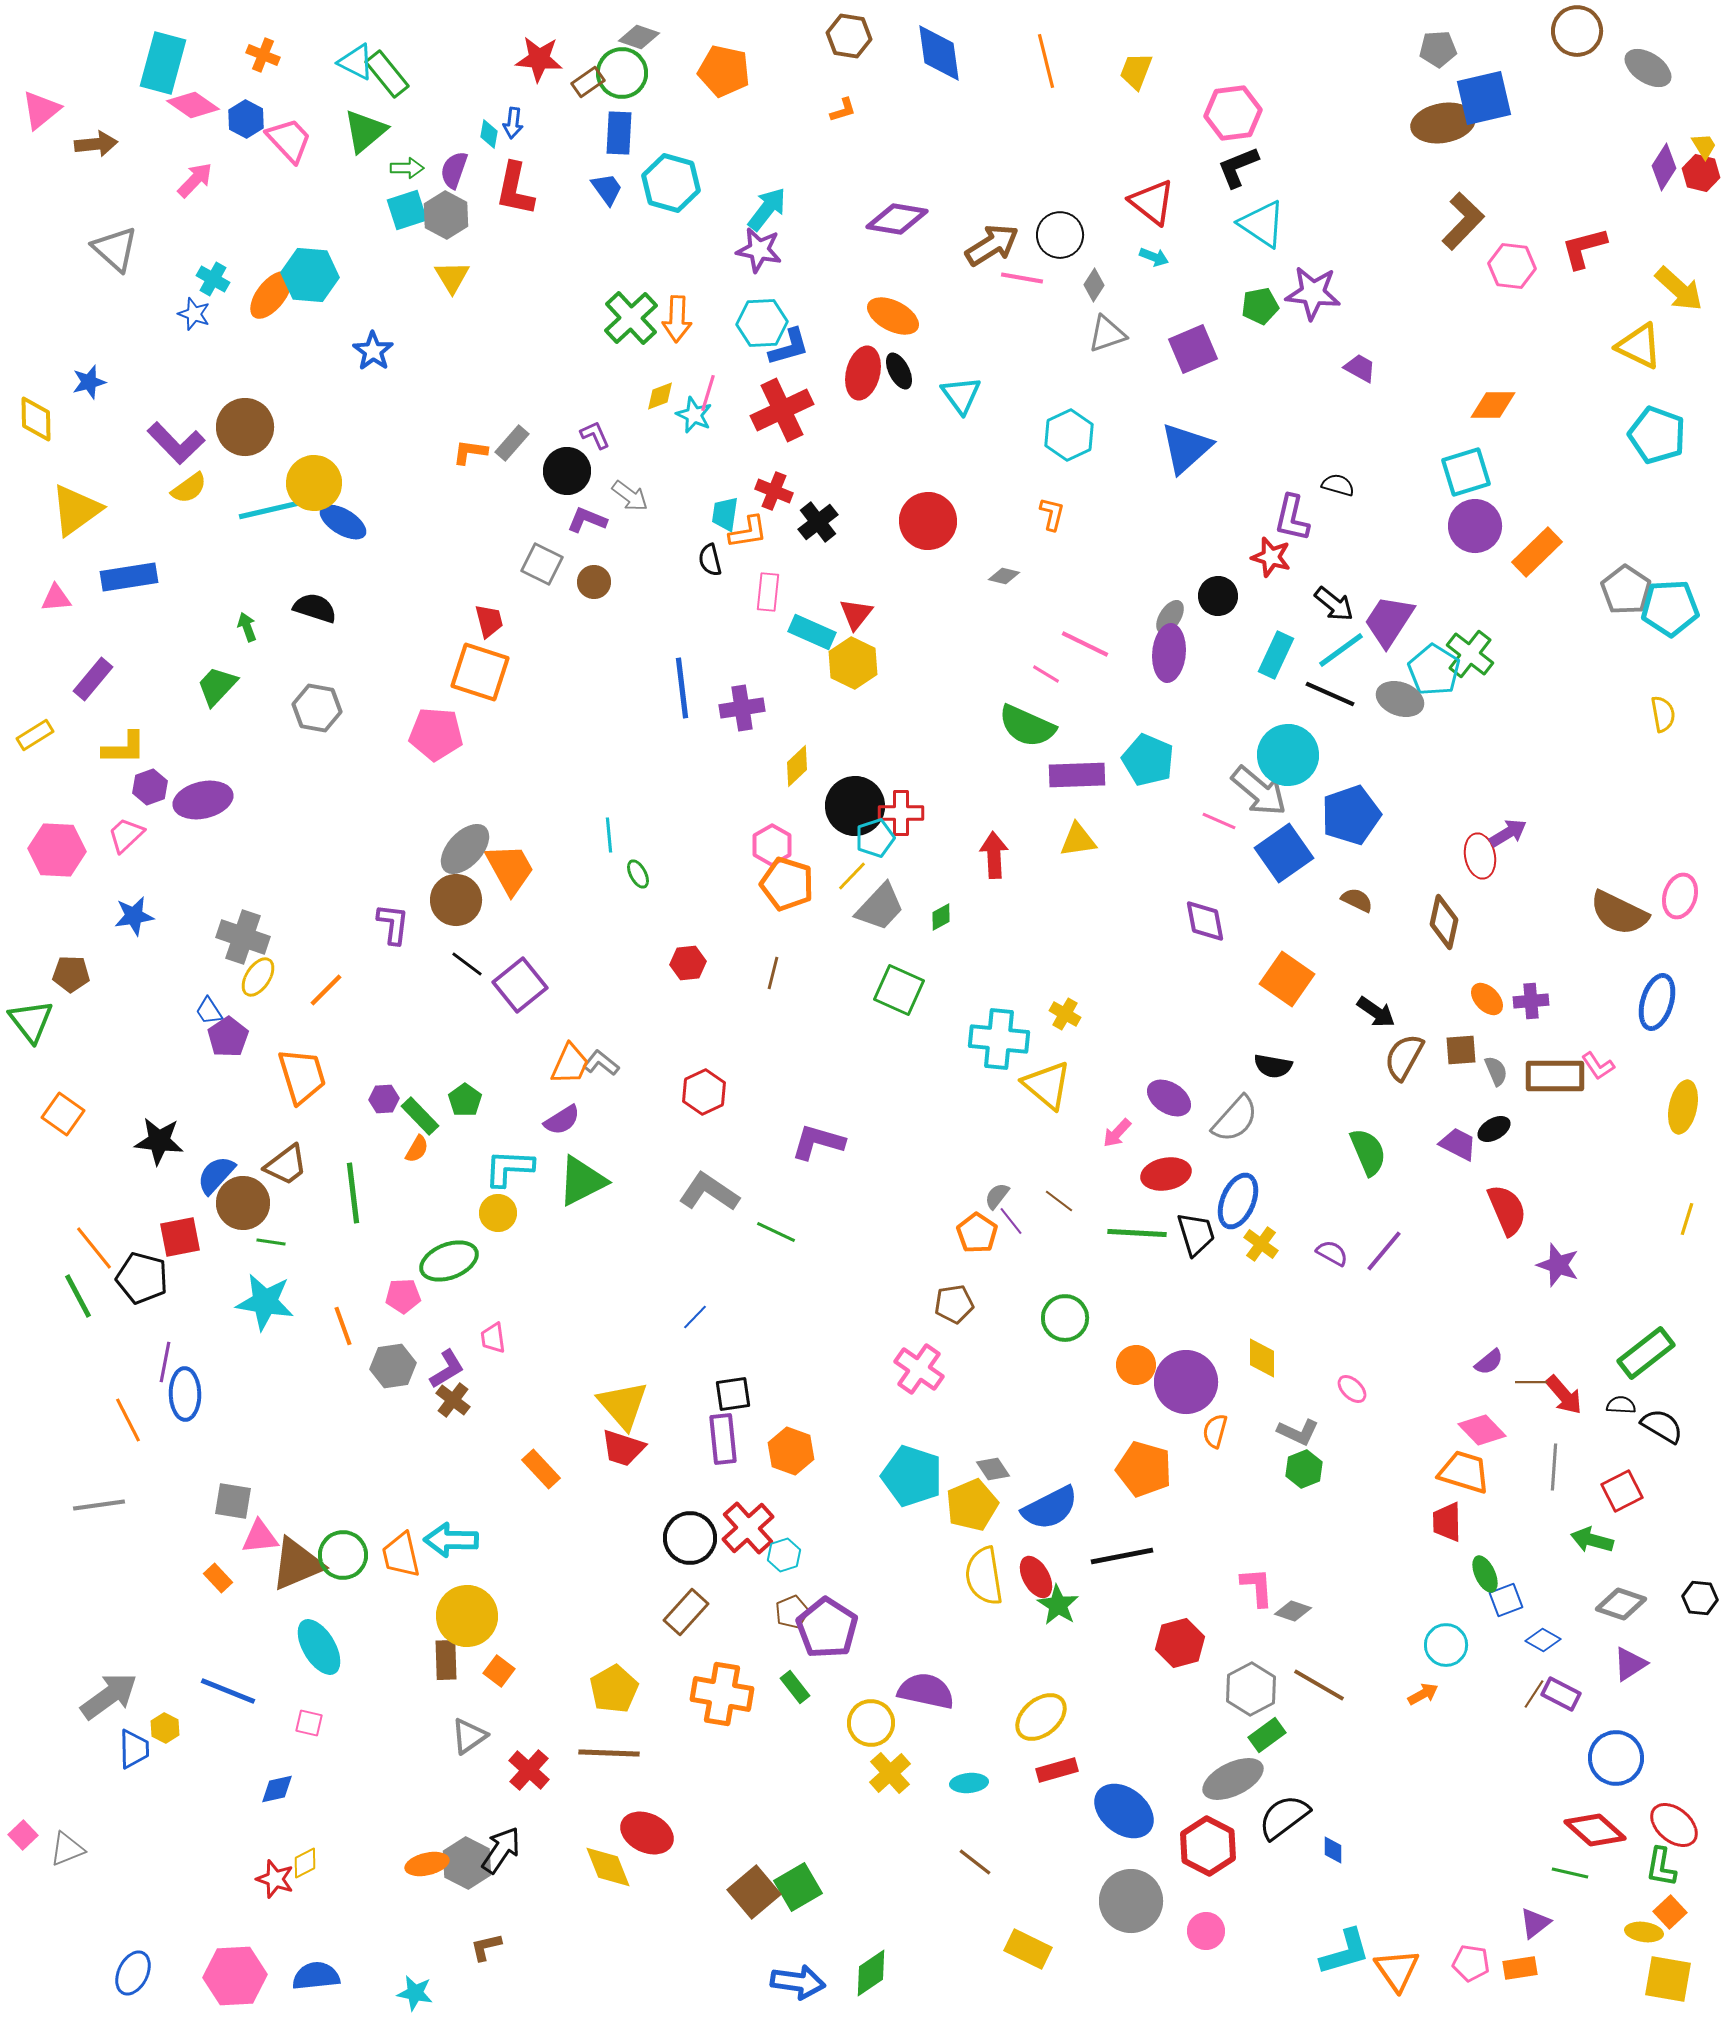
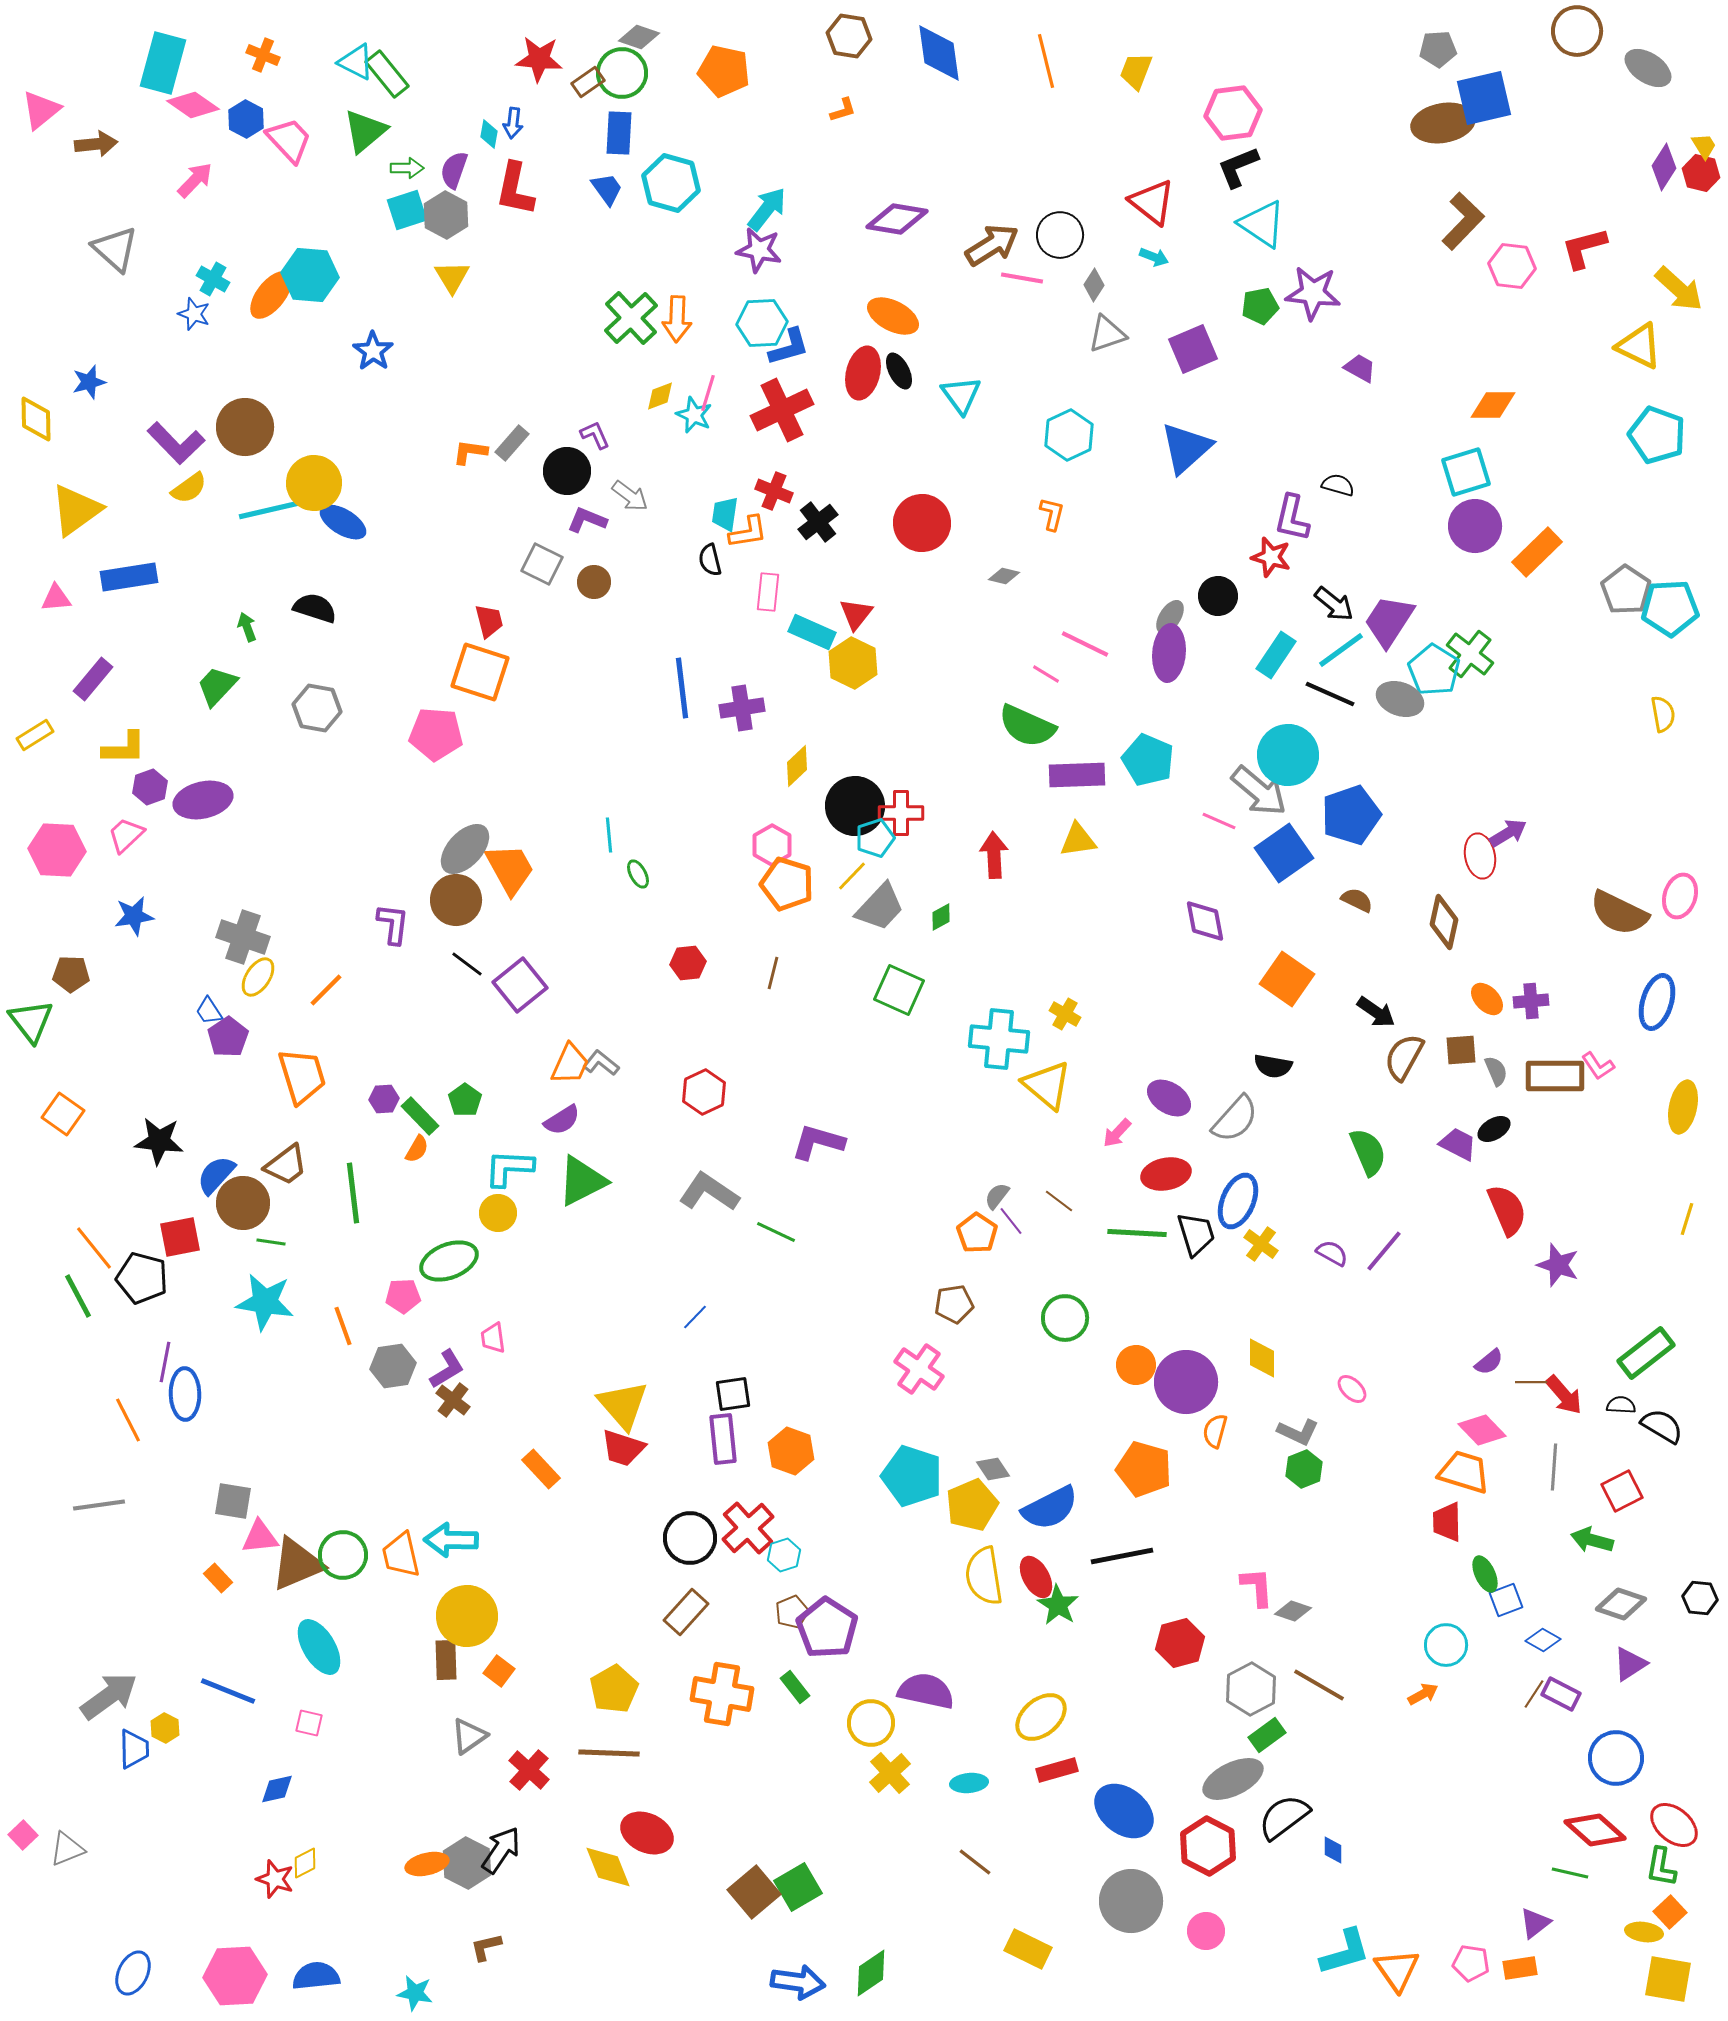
red circle at (928, 521): moved 6 px left, 2 px down
cyan rectangle at (1276, 655): rotated 9 degrees clockwise
